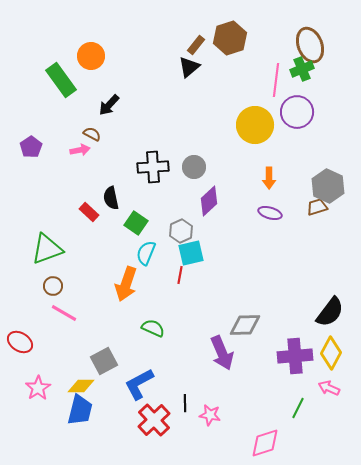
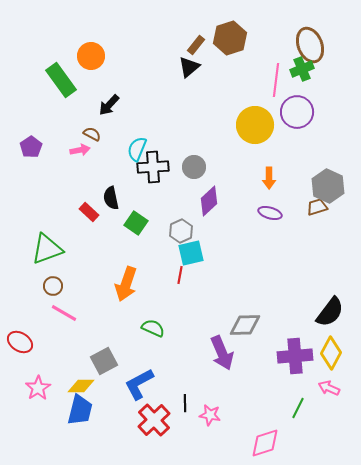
cyan semicircle at (146, 253): moved 9 px left, 104 px up
